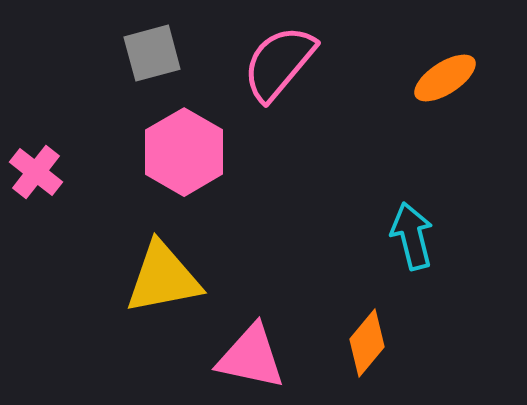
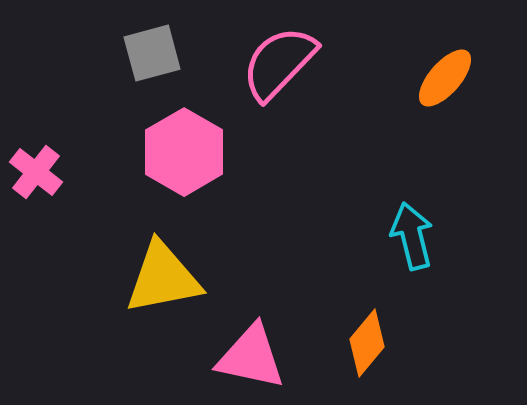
pink semicircle: rotated 4 degrees clockwise
orange ellipse: rotated 16 degrees counterclockwise
